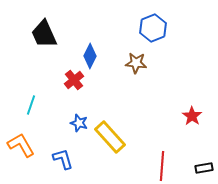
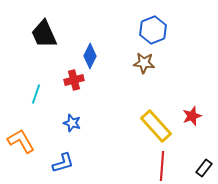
blue hexagon: moved 2 px down
brown star: moved 8 px right
red cross: rotated 24 degrees clockwise
cyan line: moved 5 px right, 11 px up
red star: rotated 18 degrees clockwise
blue star: moved 7 px left
yellow rectangle: moved 46 px right, 11 px up
orange L-shape: moved 4 px up
blue L-shape: moved 4 px down; rotated 90 degrees clockwise
black rectangle: rotated 42 degrees counterclockwise
